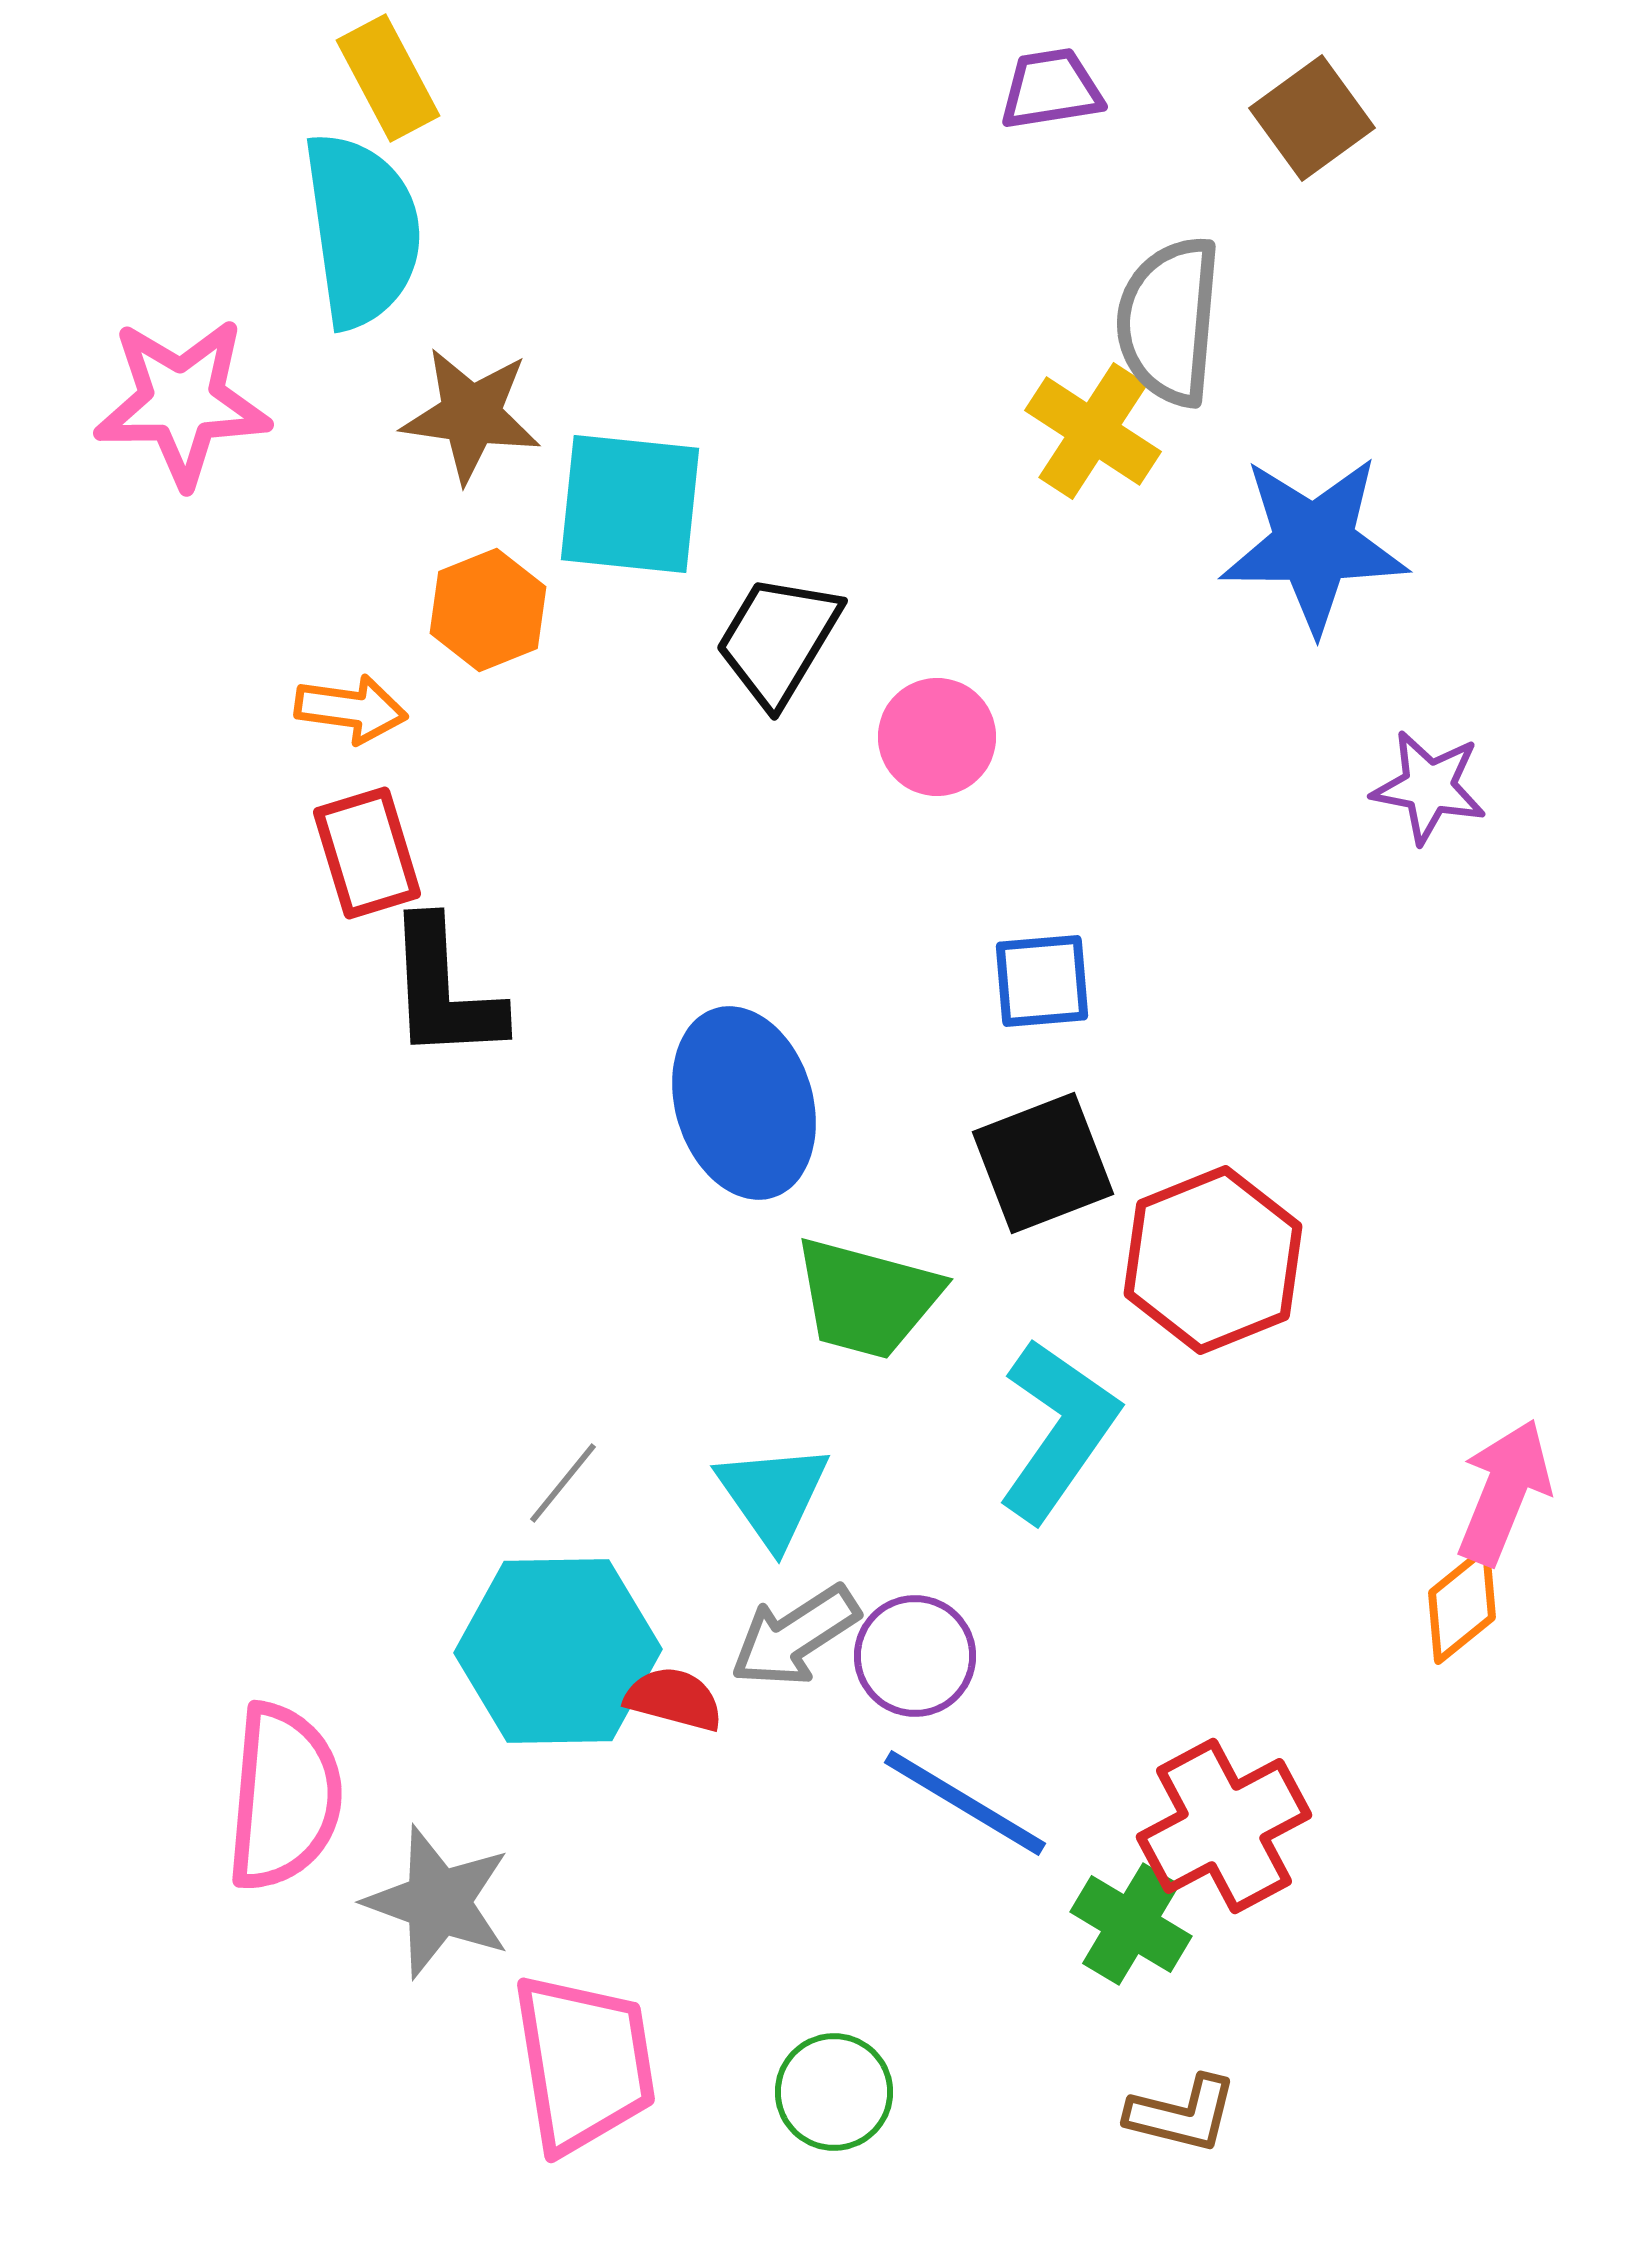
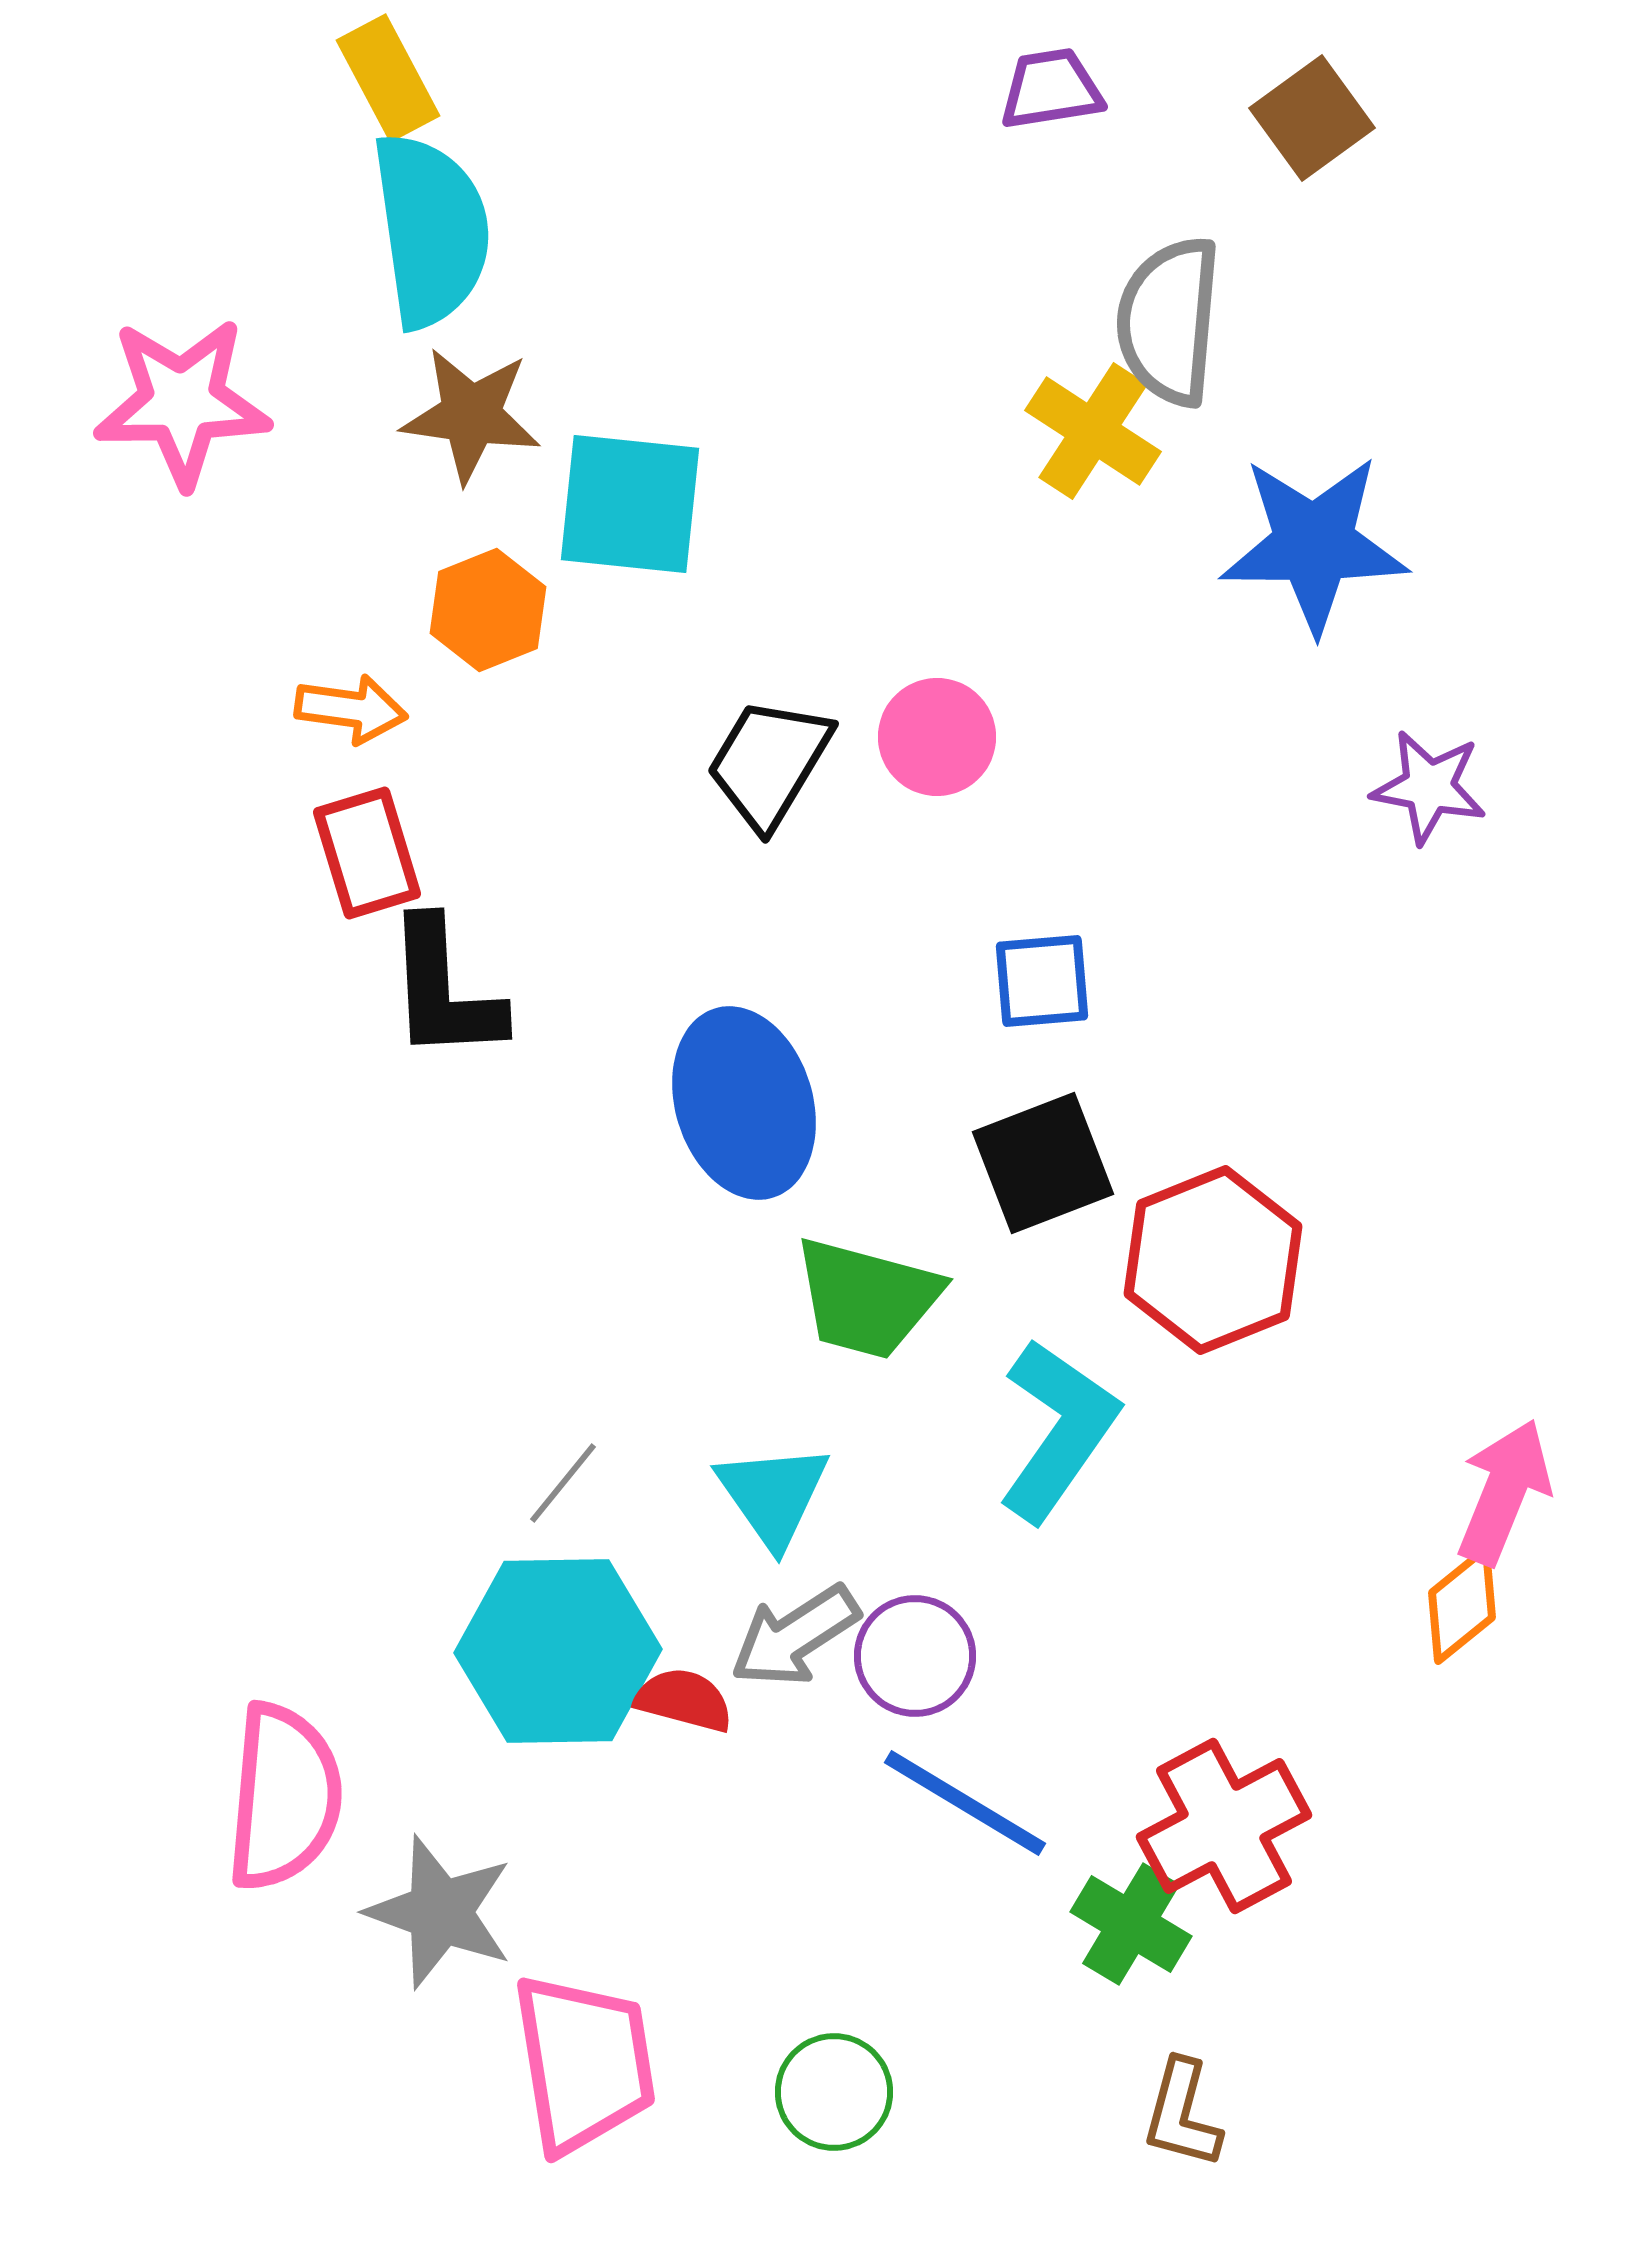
cyan semicircle: moved 69 px right
black trapezoid: moved 9 px left, 123 px down
red semicircle: moved 10 px right, 1 px down
gray star: moved 2 px right, 10 px down
brown L-shape: rotated 91 degrees clockwise
